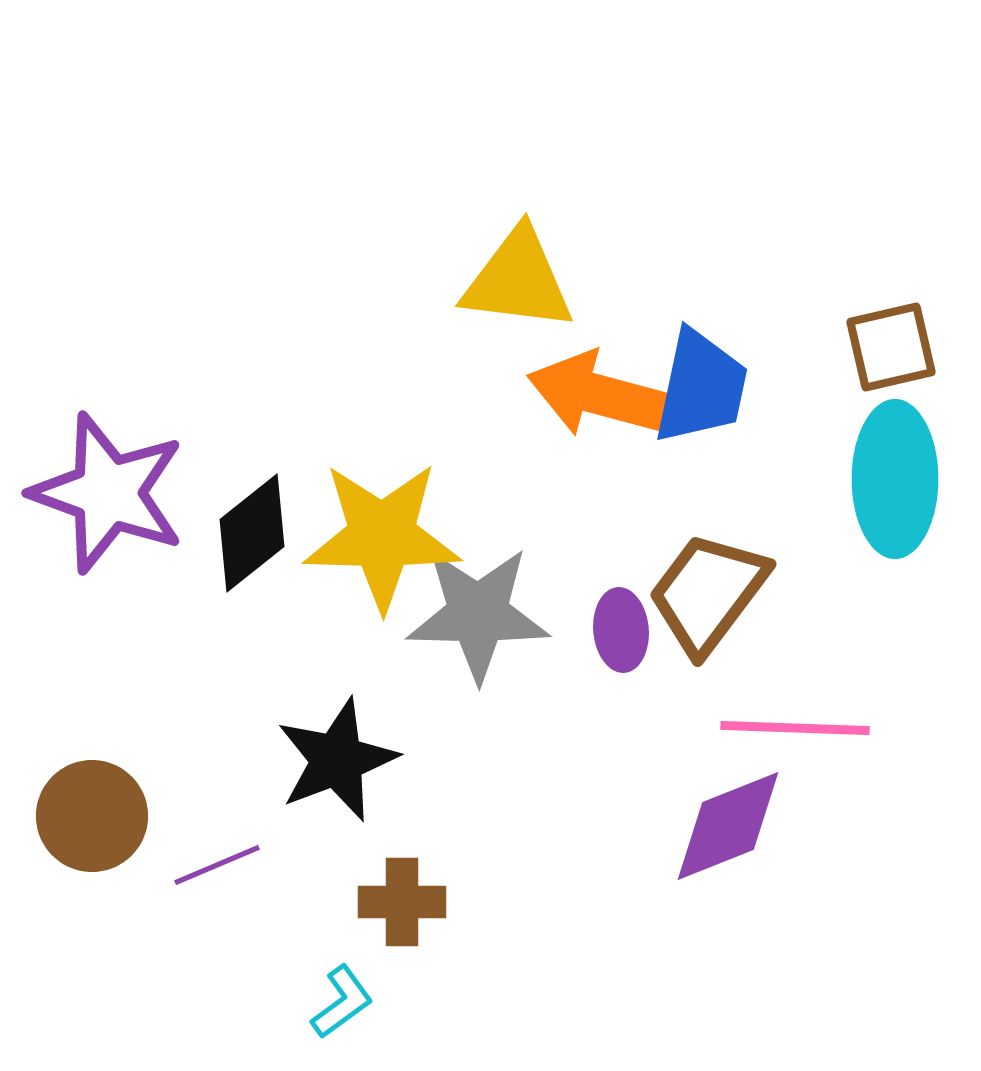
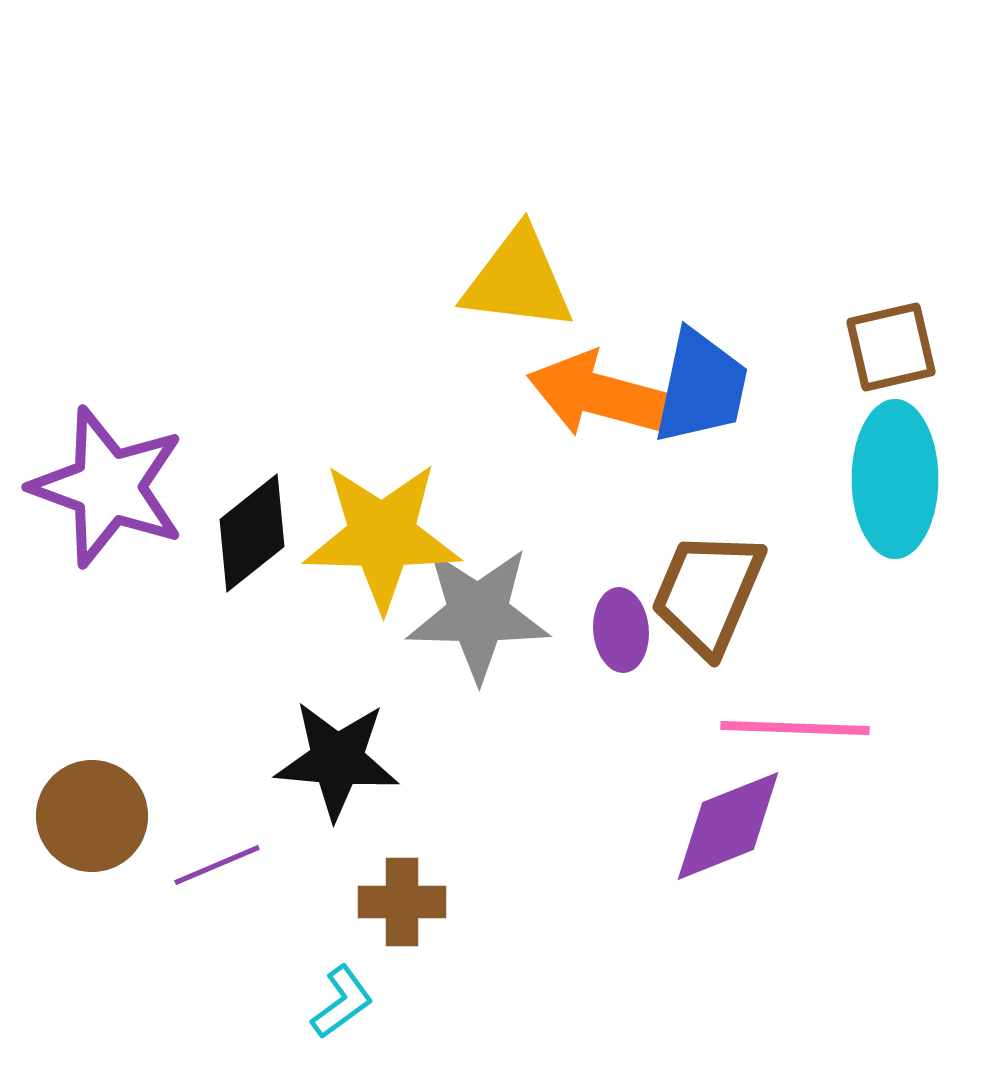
purple star: moved 6 px up
brown trapezoid: rotated 14 degrees counterclockwise
black star: rotated 26 degrees clockwise
